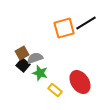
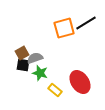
black square: rotated 32 degrees counterclockwise
